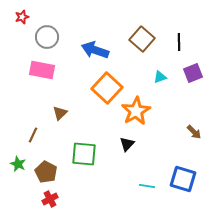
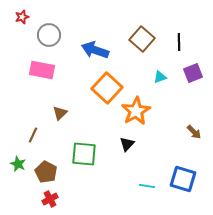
gray circle: moved 2 px right, 2 px up
